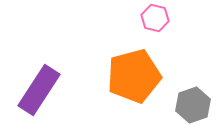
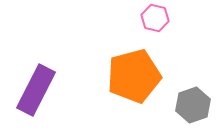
purple rectangle: moved 3 px left; rotated 6 degrees counterclockwise
